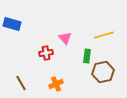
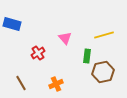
red cross: moved 8 px left; rotated 24 degrees counterclockwise
